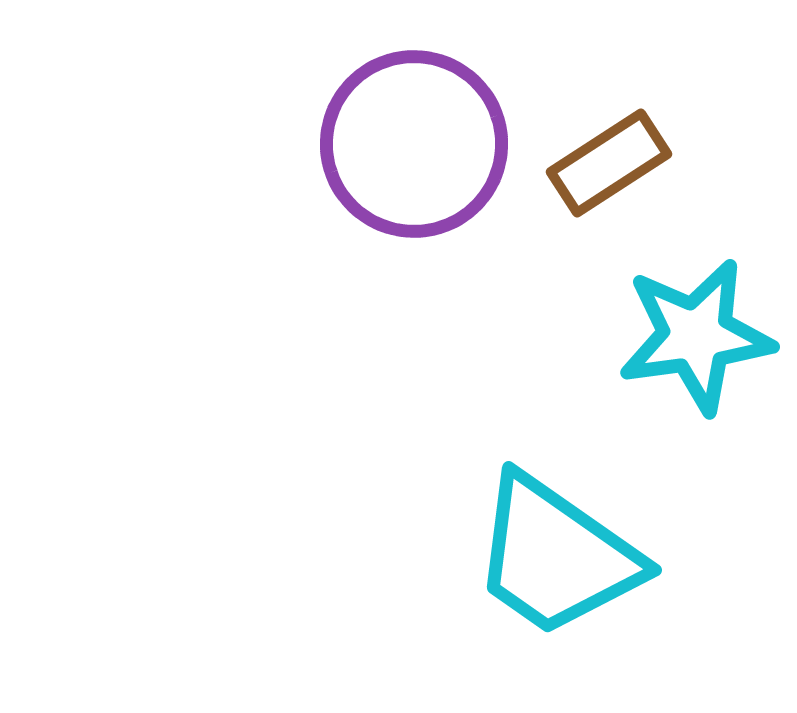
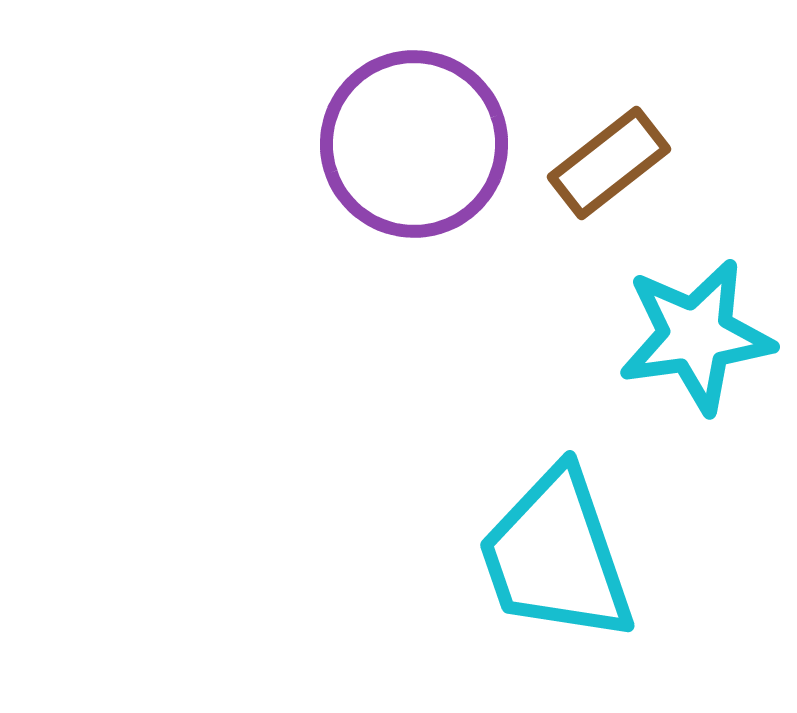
brown rectangle: rotated 5 degrees counterclockwise
cyan trapezoid: rotated 36 degrees clockwise
